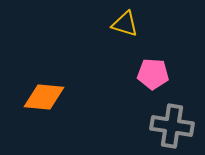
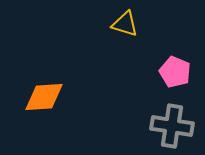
pink pentagon: moved 22 px right, 2 px up; rotated 20 degrees clockwise
orange diamond: rotated 9 degrees counterclockwise
